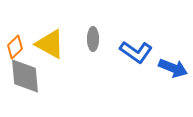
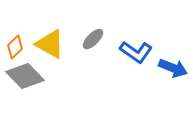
gray ellipse: rotated 45 degrees clockwise
gray diamond: rotated 39 degrees counterclockwise
